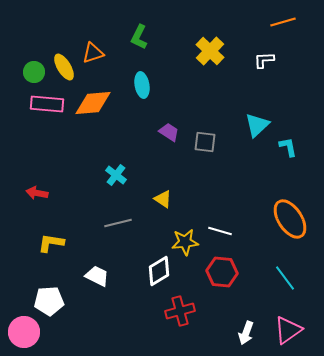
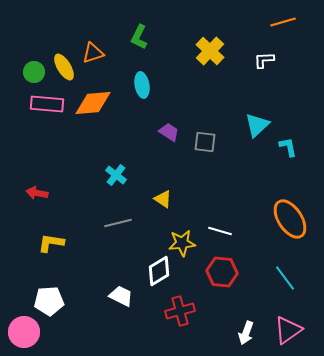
yellow star: moved 3 px left, 1 px down
white trapezoid: moved 24 px right, 20 px down
